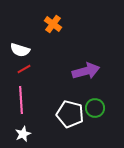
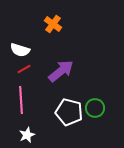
purple arrow: moved 25 px left; rotated 24 degrees counterclockwise
white pentagon: moved 1 px left, 2 px up
white star: moved 4 px right, 1 px down
